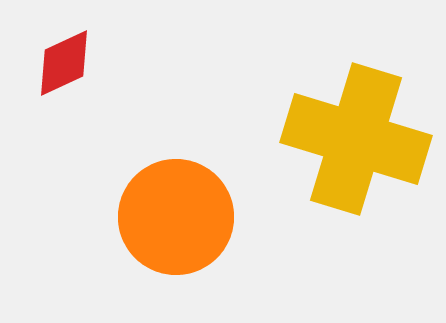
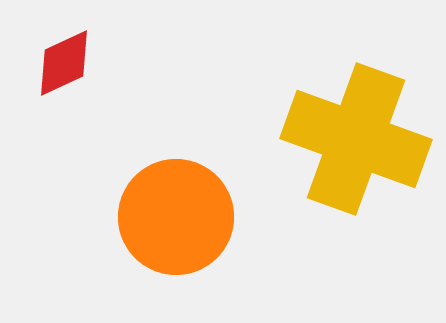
yellow cross: rotated 3 degrees clockwise
